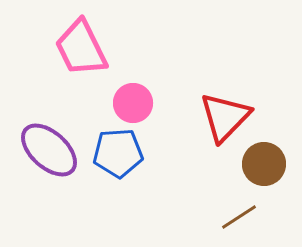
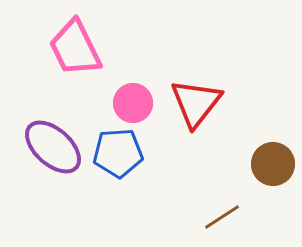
pink trapezoid: moved 6 px left
red triangle: moved 29 px left, 14 px up; rotated 6 degrees counterclockwise
purple ellipse: moved 4 px right, 3 px up
brown circle: moved 9 px right
brown line: moved 17 px left
